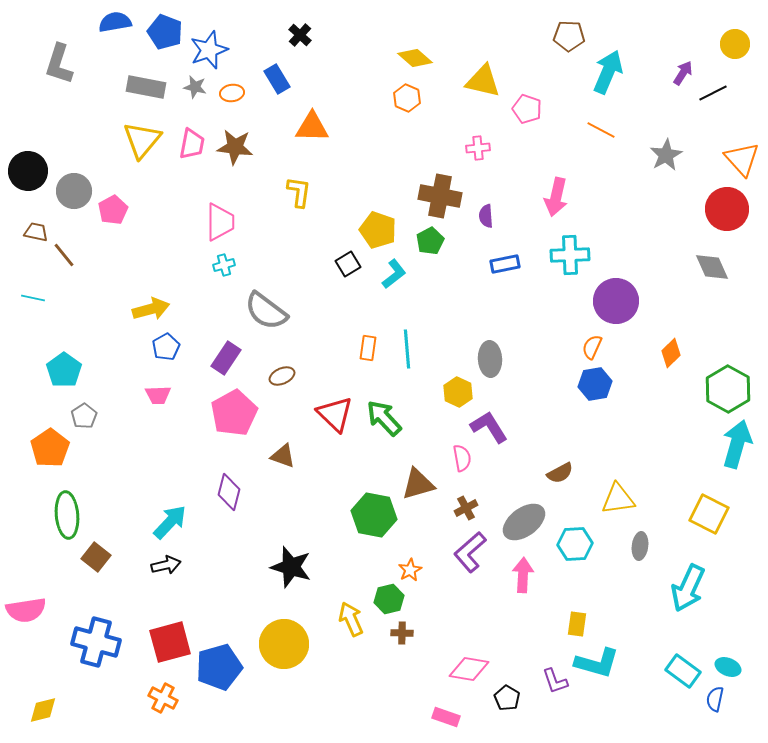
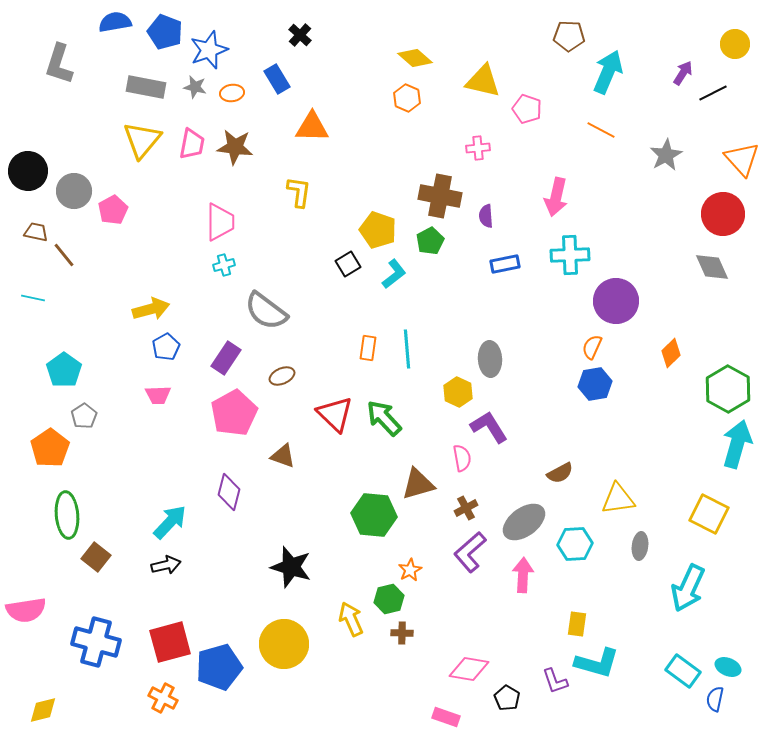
red circle at (727, 209): moved 4 px left, 5 px down
green hexagon at (374, 515): rotated 6 degrees counterclockwise
